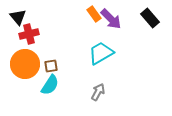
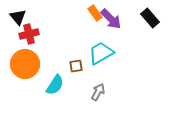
orange rectangle: moved 1 px right, 1 px up
brown square: moved 25 px right
cyan semicircle: moved 5 px right
